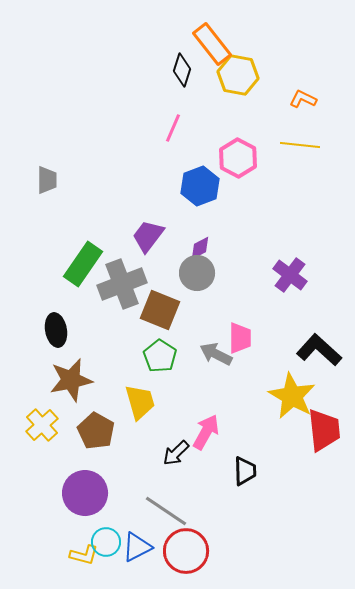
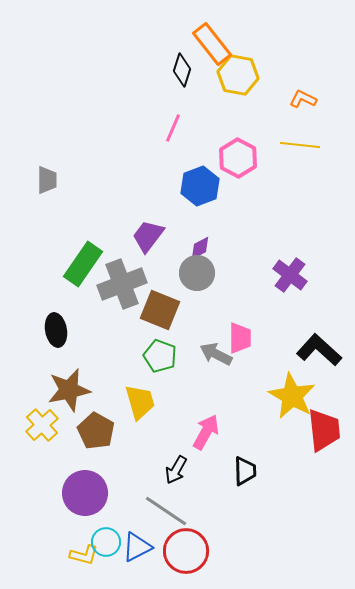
green pentagon: rotated 12 degrees counterclockwise
brown star: moved 2 px left, 10 px down
black arrow: moved 17 px down; rotated 16 degrees counterclockwise
